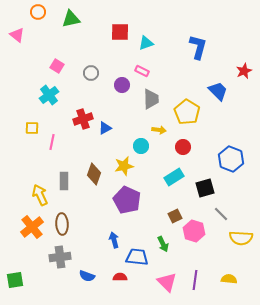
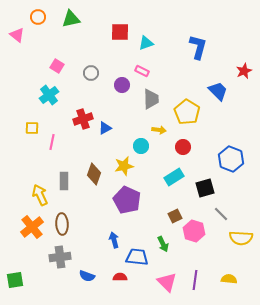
orange circle at (38, 12): moved 5 px down
